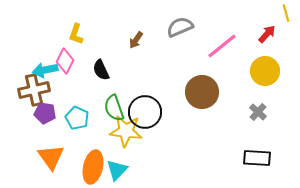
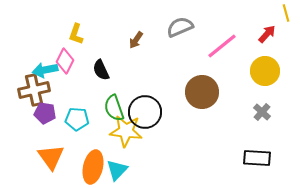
gray cross: moved 4 px right
cyan pentagon: moved 1 px down; rotated 20 degrees counterclockwise
